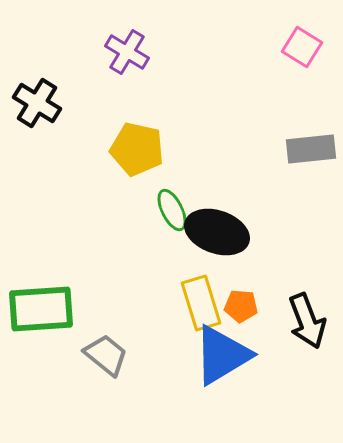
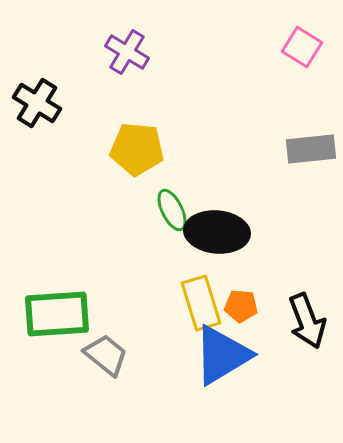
yellow pentagon: rotated 8 degrees counterclockwise
black ellipse: rotated 14 degrees counterclockwise
green rectangle: moved 16 px right, 5 px down
